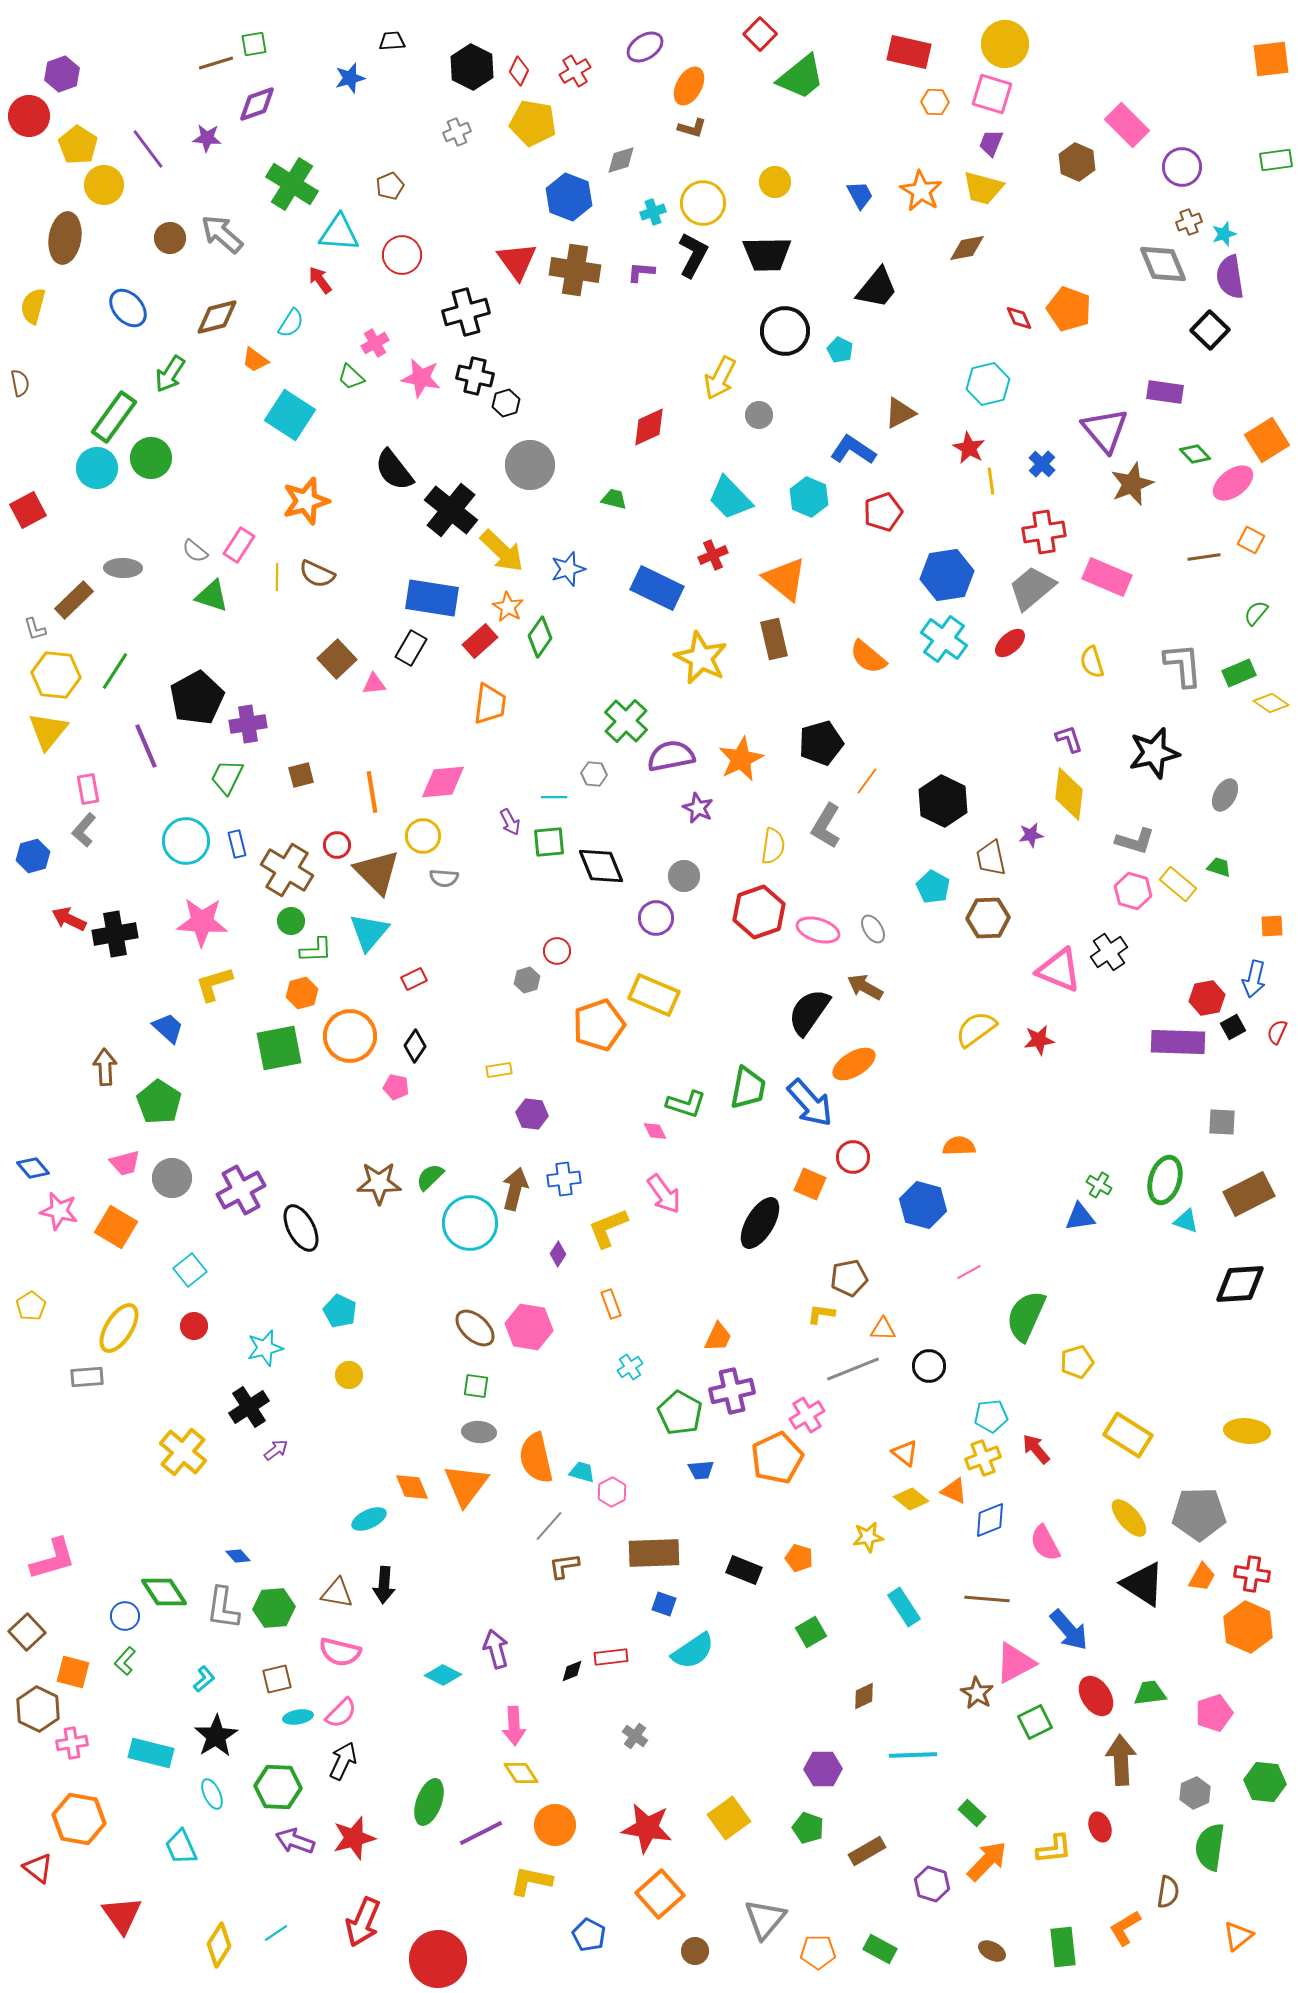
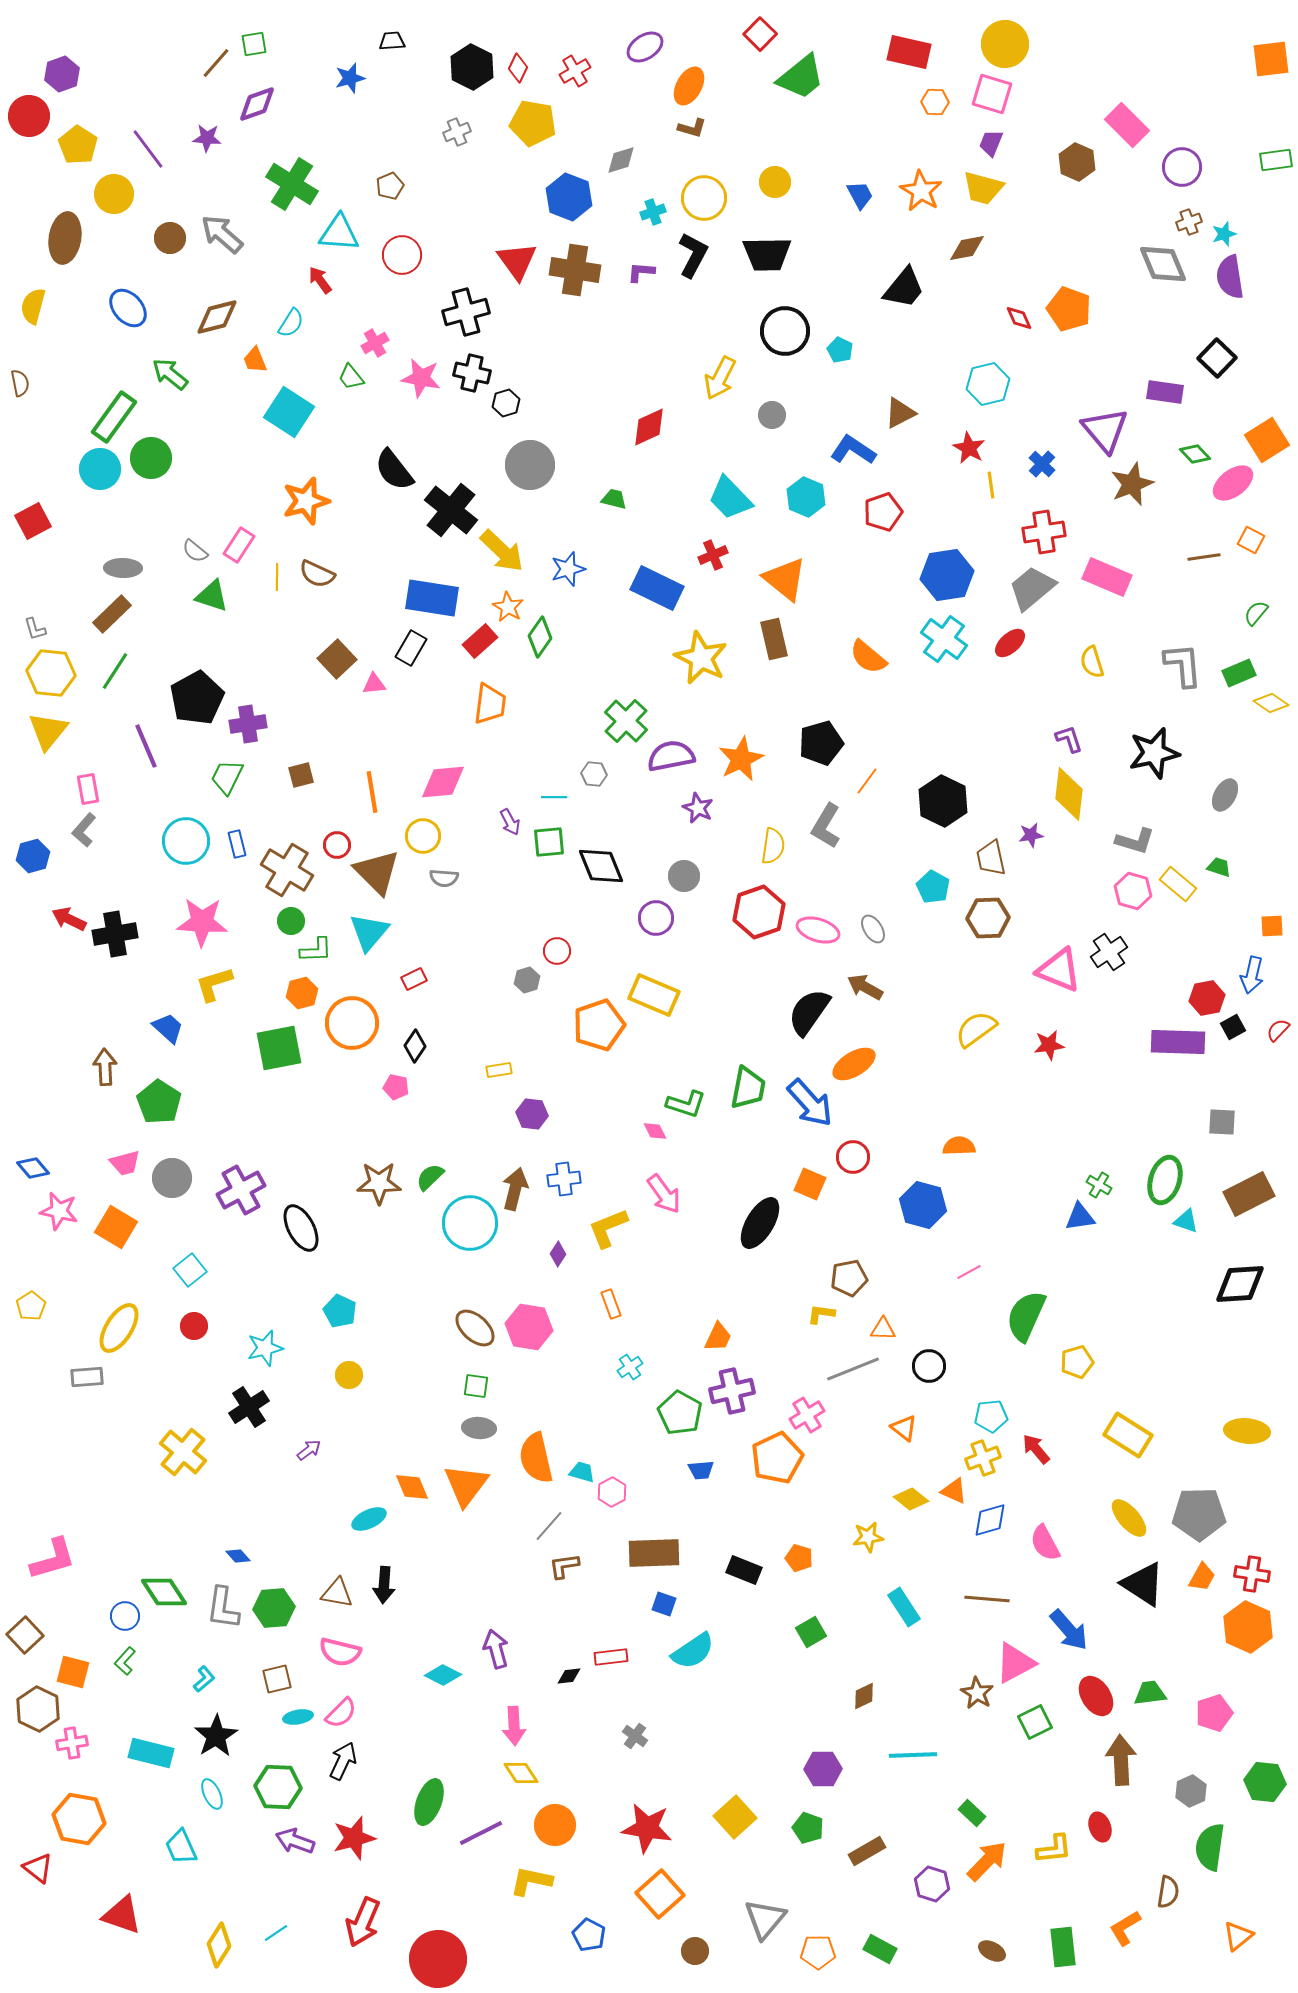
brown line at (216, 63): rotated 32 degrees counterclockwise
red diamond at (519, 71): moved 1 px left, 3 px up
yellow circle at (104, 185): moved 10 px right, 9 px down
yellow circle at (703, 203): moved 1 px right, 5 px up
black trapezoid at (877, 288): moved 27 px right
black square at (1210, 330): moved 7 px right, 28 px down
orange trapezoid at (255, 360): rotated 32 degrees clockwise
green arrow at (170, 374): rotated 96 degrees clockwise
black cross at (475, 376): moved 3 px left, 3 px up
green trapezoid at (351, 377): rotated 8 degrees clockwise
cyan square at (290, 415): moved 1 px left, 3 px up
gray circle at (759, 415): moved 13 px right
cyan circle at (97, 468): moved 3 px right, 1 px down
yellow line at (991, 481): moved 4 px down
cyan hexagon at (809, 497): moved 3 px left
red square at (28, 510): moved 5 px right, 11 px down
brown rectangle at (74, 600): moved 38 px right, 14 px down
yellow hexagon at (56, 675): moved 5 px left, 2 px up
blue arrow at (1254, 979): moved 2 px left, 4 px up
red semicircle at (1277, 1032): moved 1 px right, 2 px up; rotated 20 degrees clockwise
orange circle at (350, 1036): moved 2 px right, 13 px up
red star at (1039, 1040): moved 10 px right, 5 px down
gray ellipse at (479, 1432): moved 4 px up
purple arrow at (276, 1450): moved 33 px right
orange triangle at (905, 1453): moved 1 px left, 25 px up
blue diamond at (990, 1520): rotated 6 degrees clockwise
brown square at (27, 1632): moved 2 px left, 3 px down
black diamond at (572, 1671): moved 3 px left, 5 px down; rotated 15 degrees clockwise
gray hexagon at (1195, 1793): moved 4 px left, 2 px up
yellow square at (729, 1818): moved 6 px right, 1 px up; rotated 6 degrees counterclockwise
red triangle at (122, 1915): rotated 36 degrees counterclockwise
